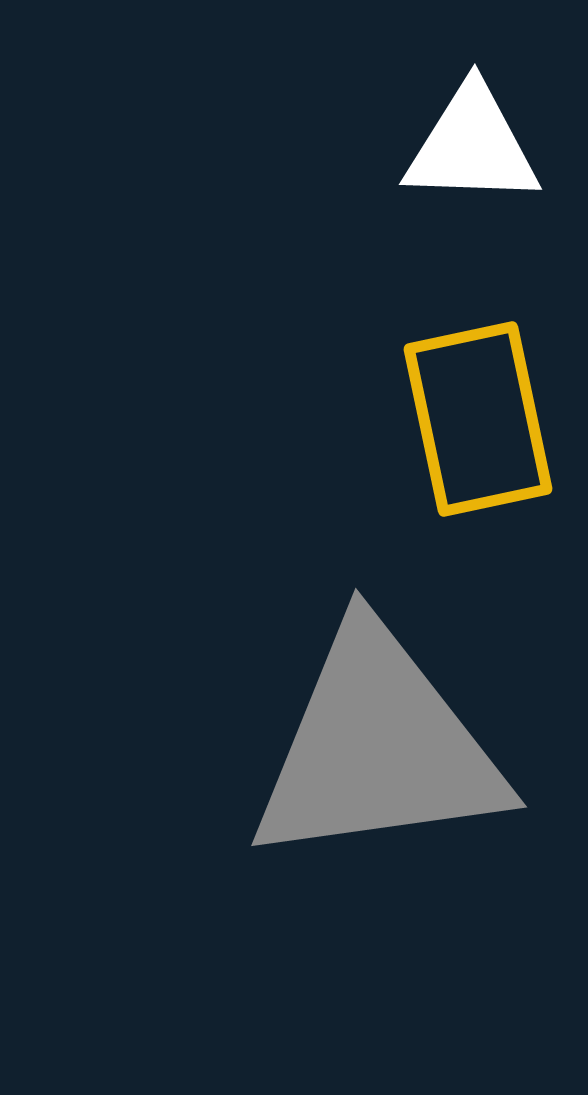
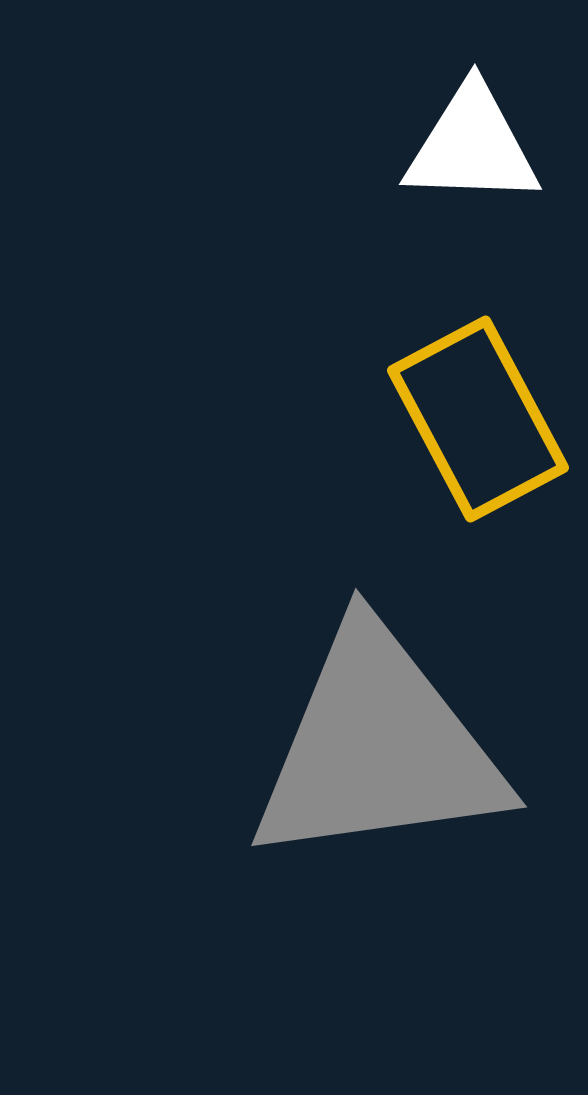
yellow rectangle: rotated 16 degrees counterclockwise
